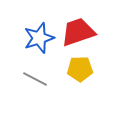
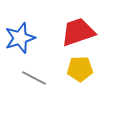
blue star: moved 19 px left
gray line: moved 1 px left, 1 px up
